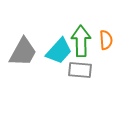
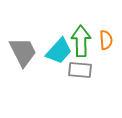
gray trapezoid: rotated 56 degrees counterclockwise
